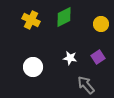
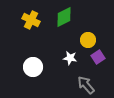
yellow circle: moved 13 px left, 16 px down
